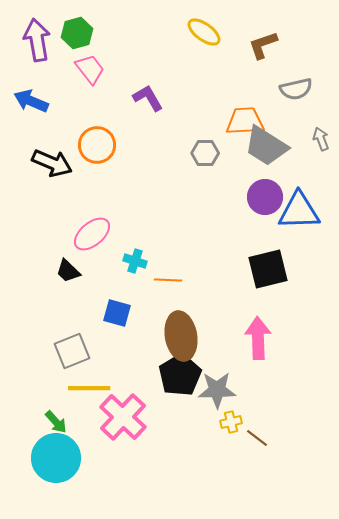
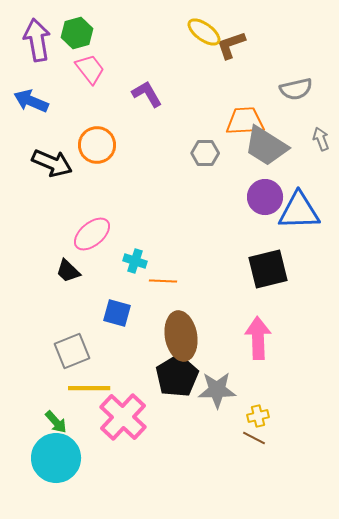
brown L-shape: moved 32 px left
purple L-shape: moved 1 px left, 4 px up
orange line: moved 5 px left, 1 px down
black pentagon: moved 3 px left, 1 px down
yellow cross: moved 27 px right, 6 px up
brown line: moved 3 px left; rotated 10 degrees counterclockwise
